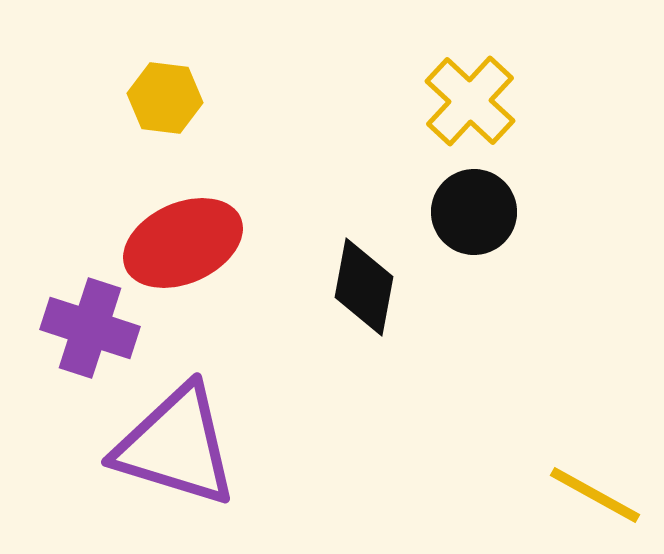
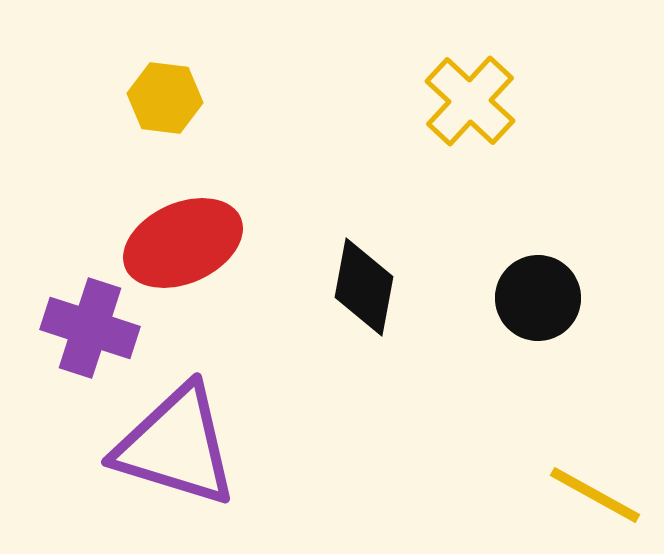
black circle: moved 64 px right, 86 px down
